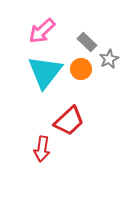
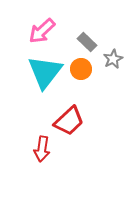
gray star: moved 4 px right
